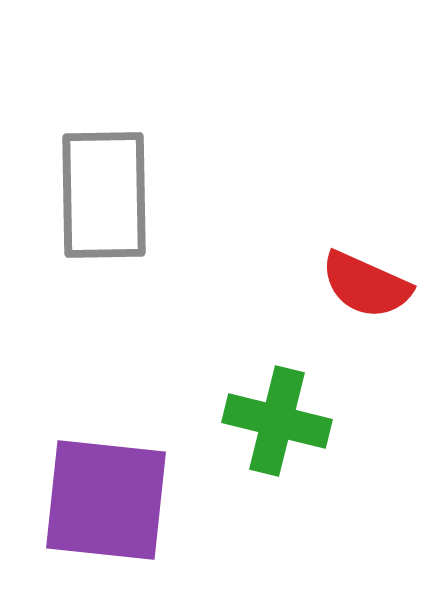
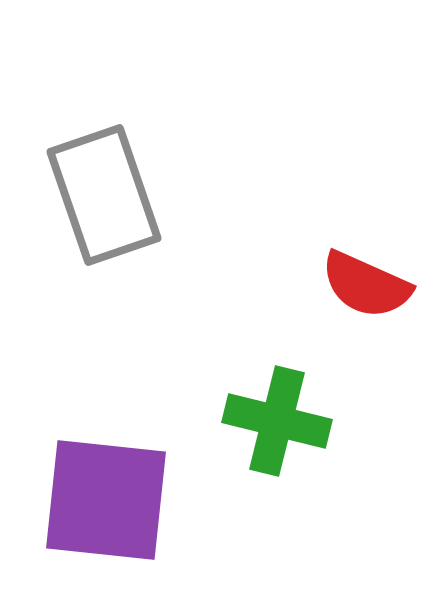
gray rectangle: rotated 18 degrees counterclockwise
